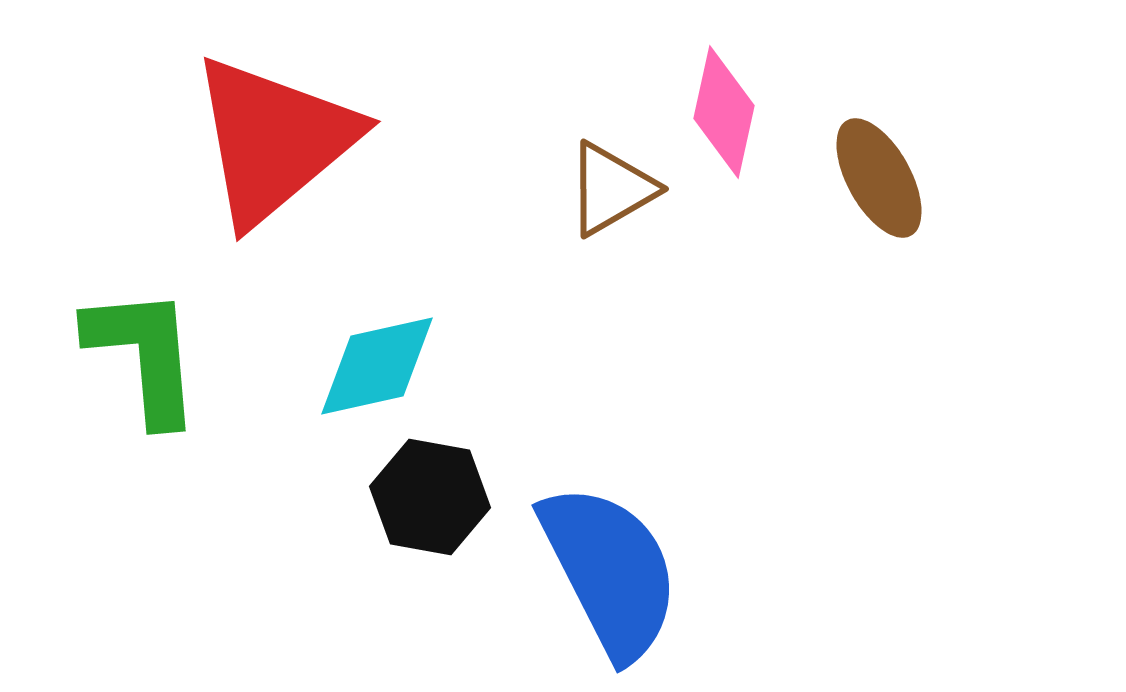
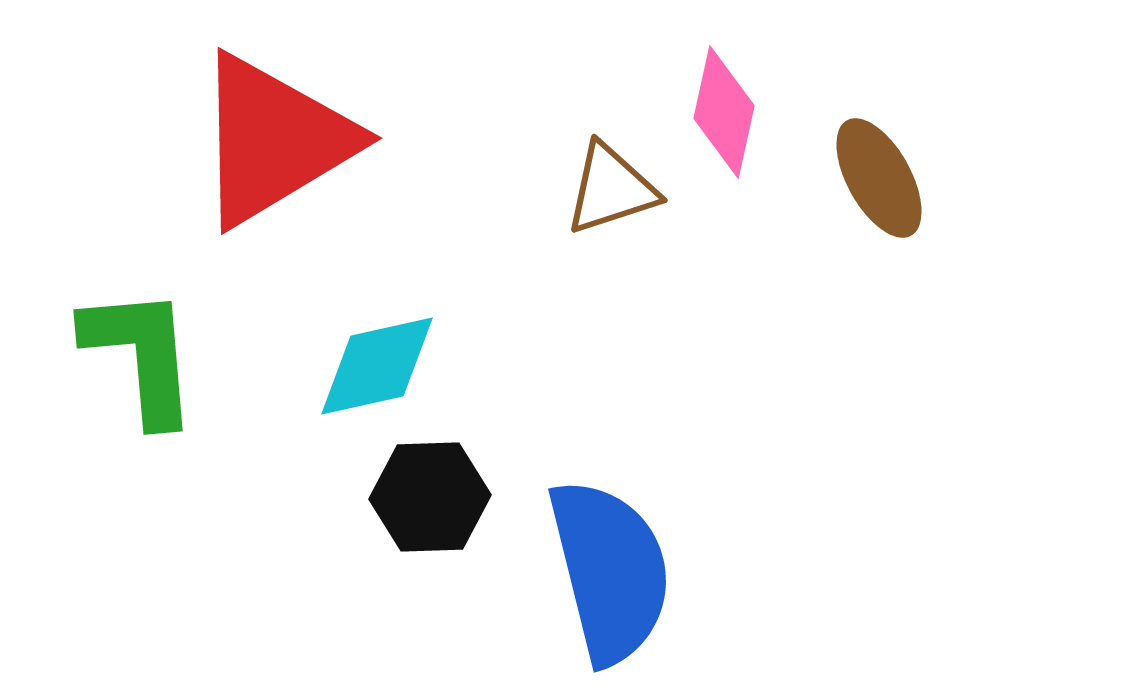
red triangle: rotated 9 degrees clockwise
brown triangle: rotated 12 degrees clockwise
green L-shape: moved 3 px left
black hexagon: rotated 12 degrees counterclockwise
blue semicircle: rotated 13 degrees clockwise
